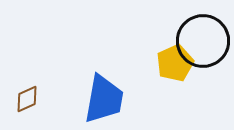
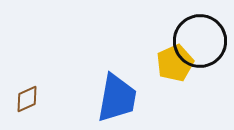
black circle: moved 3 px left
blue trapezoid: moved 13 px right, 1 px up
